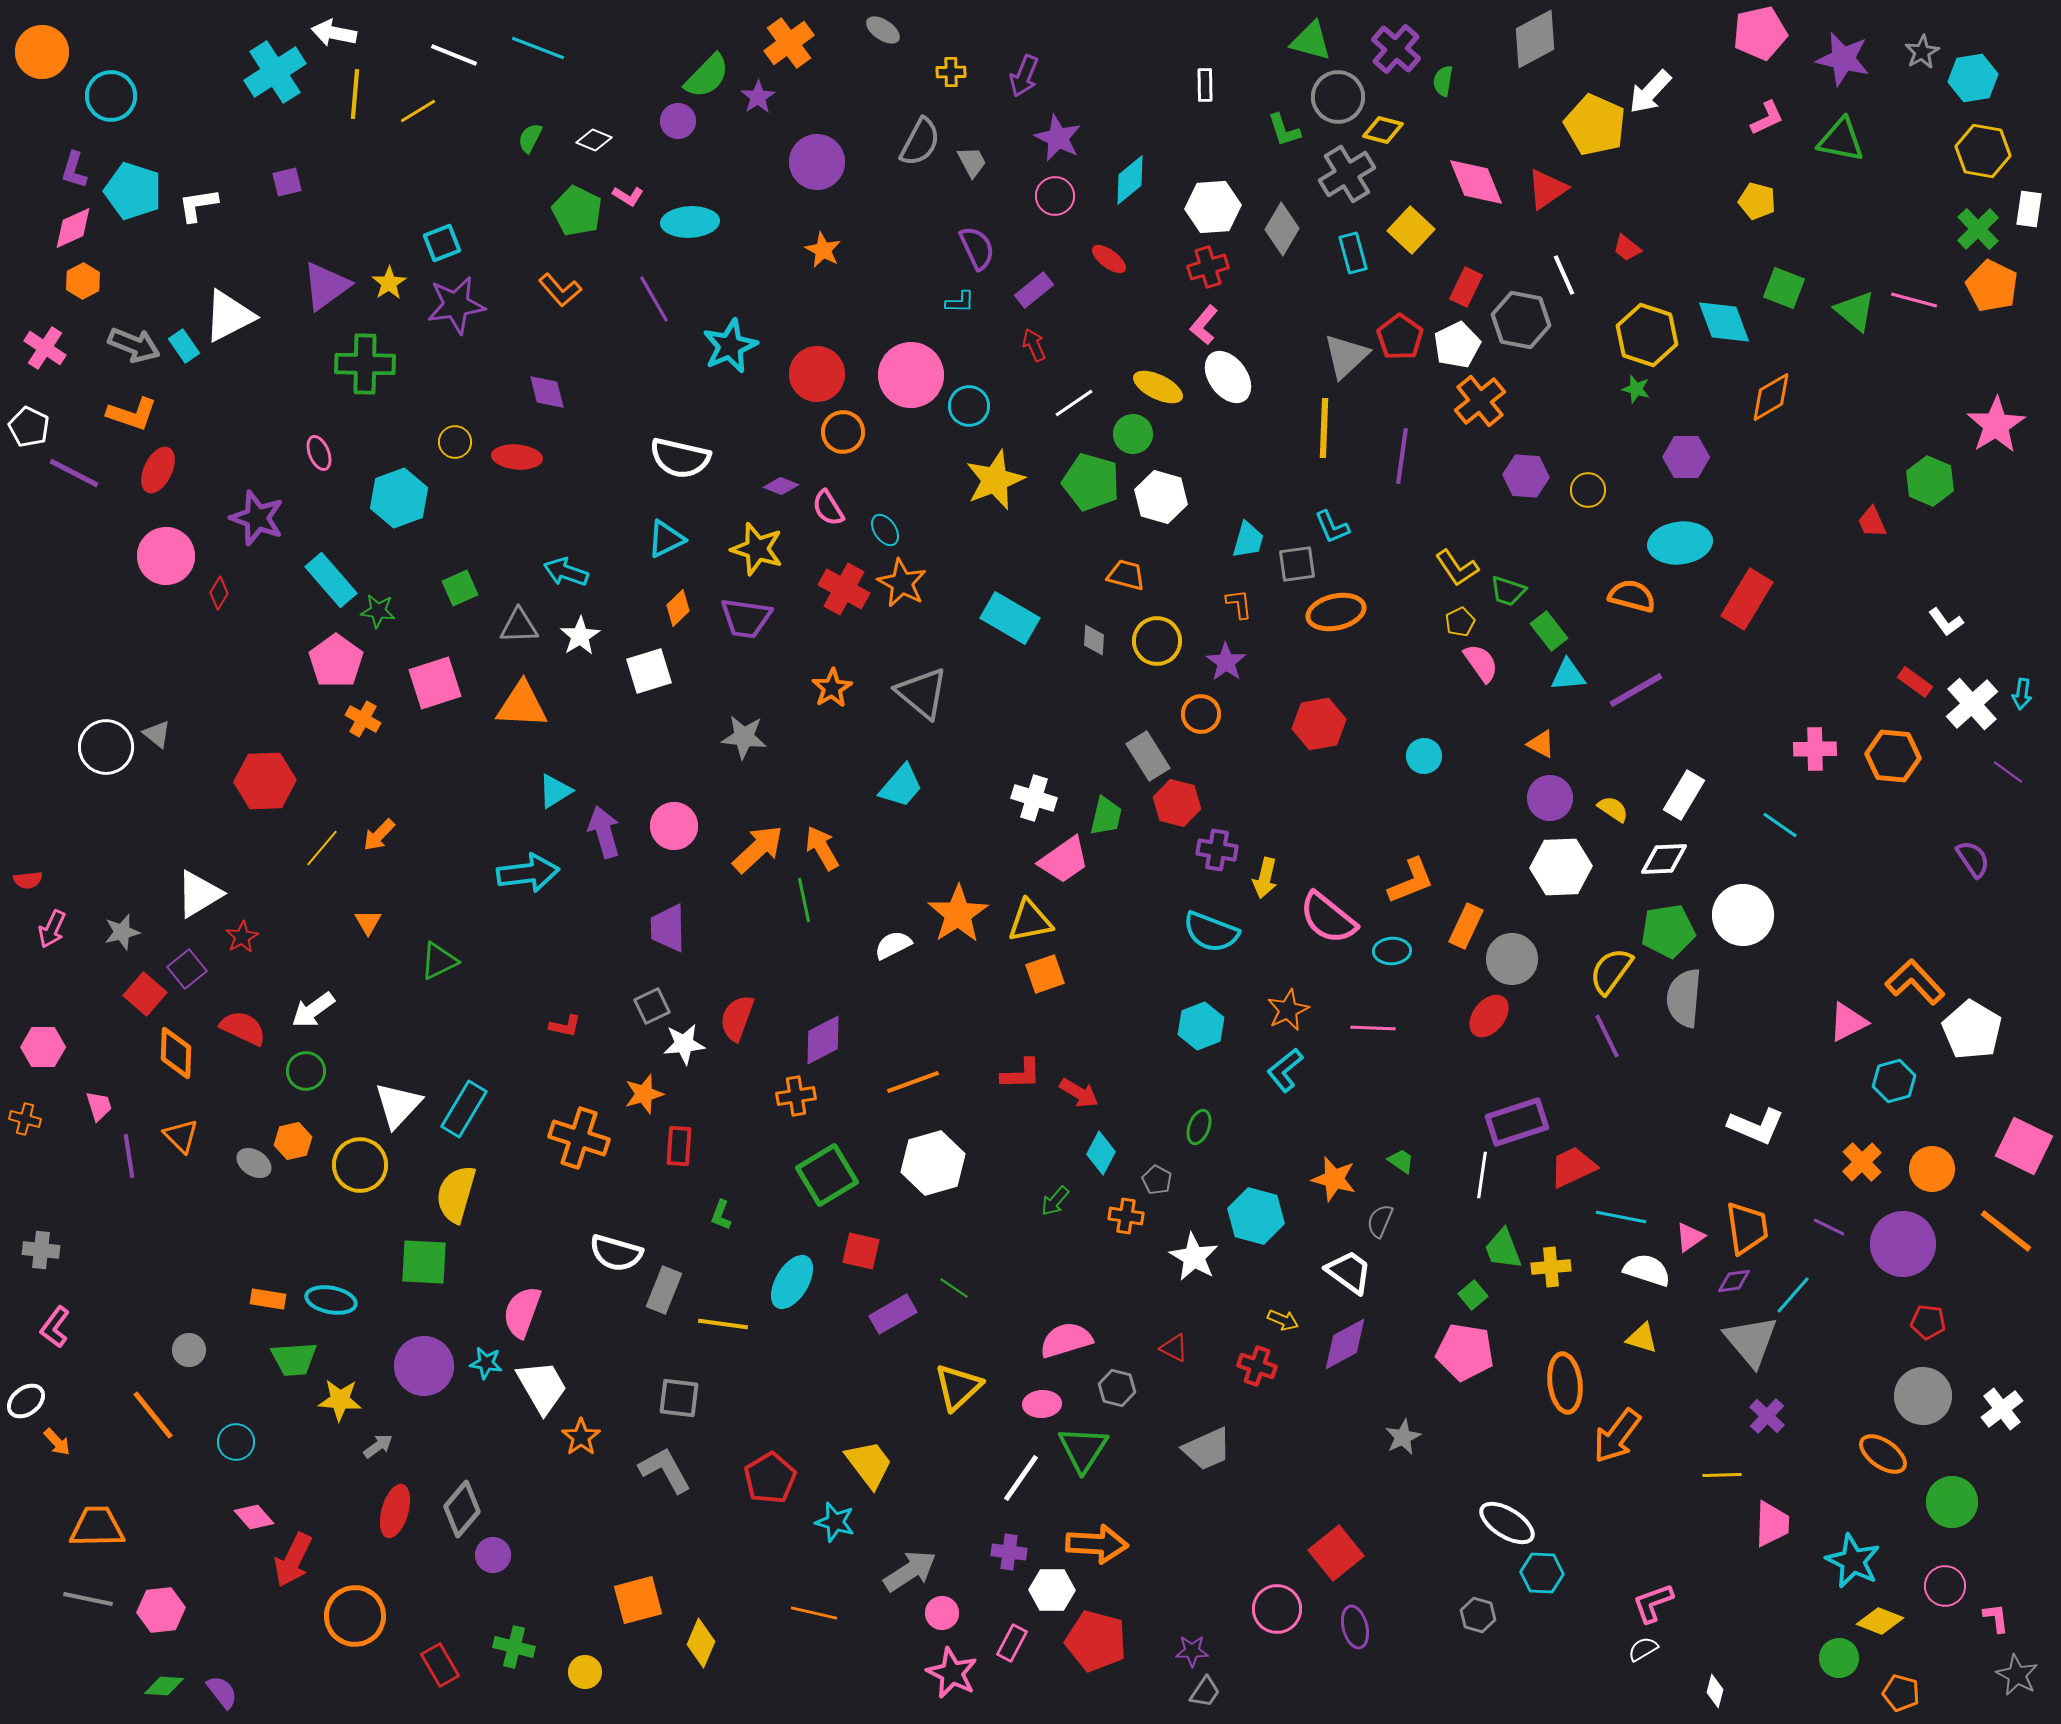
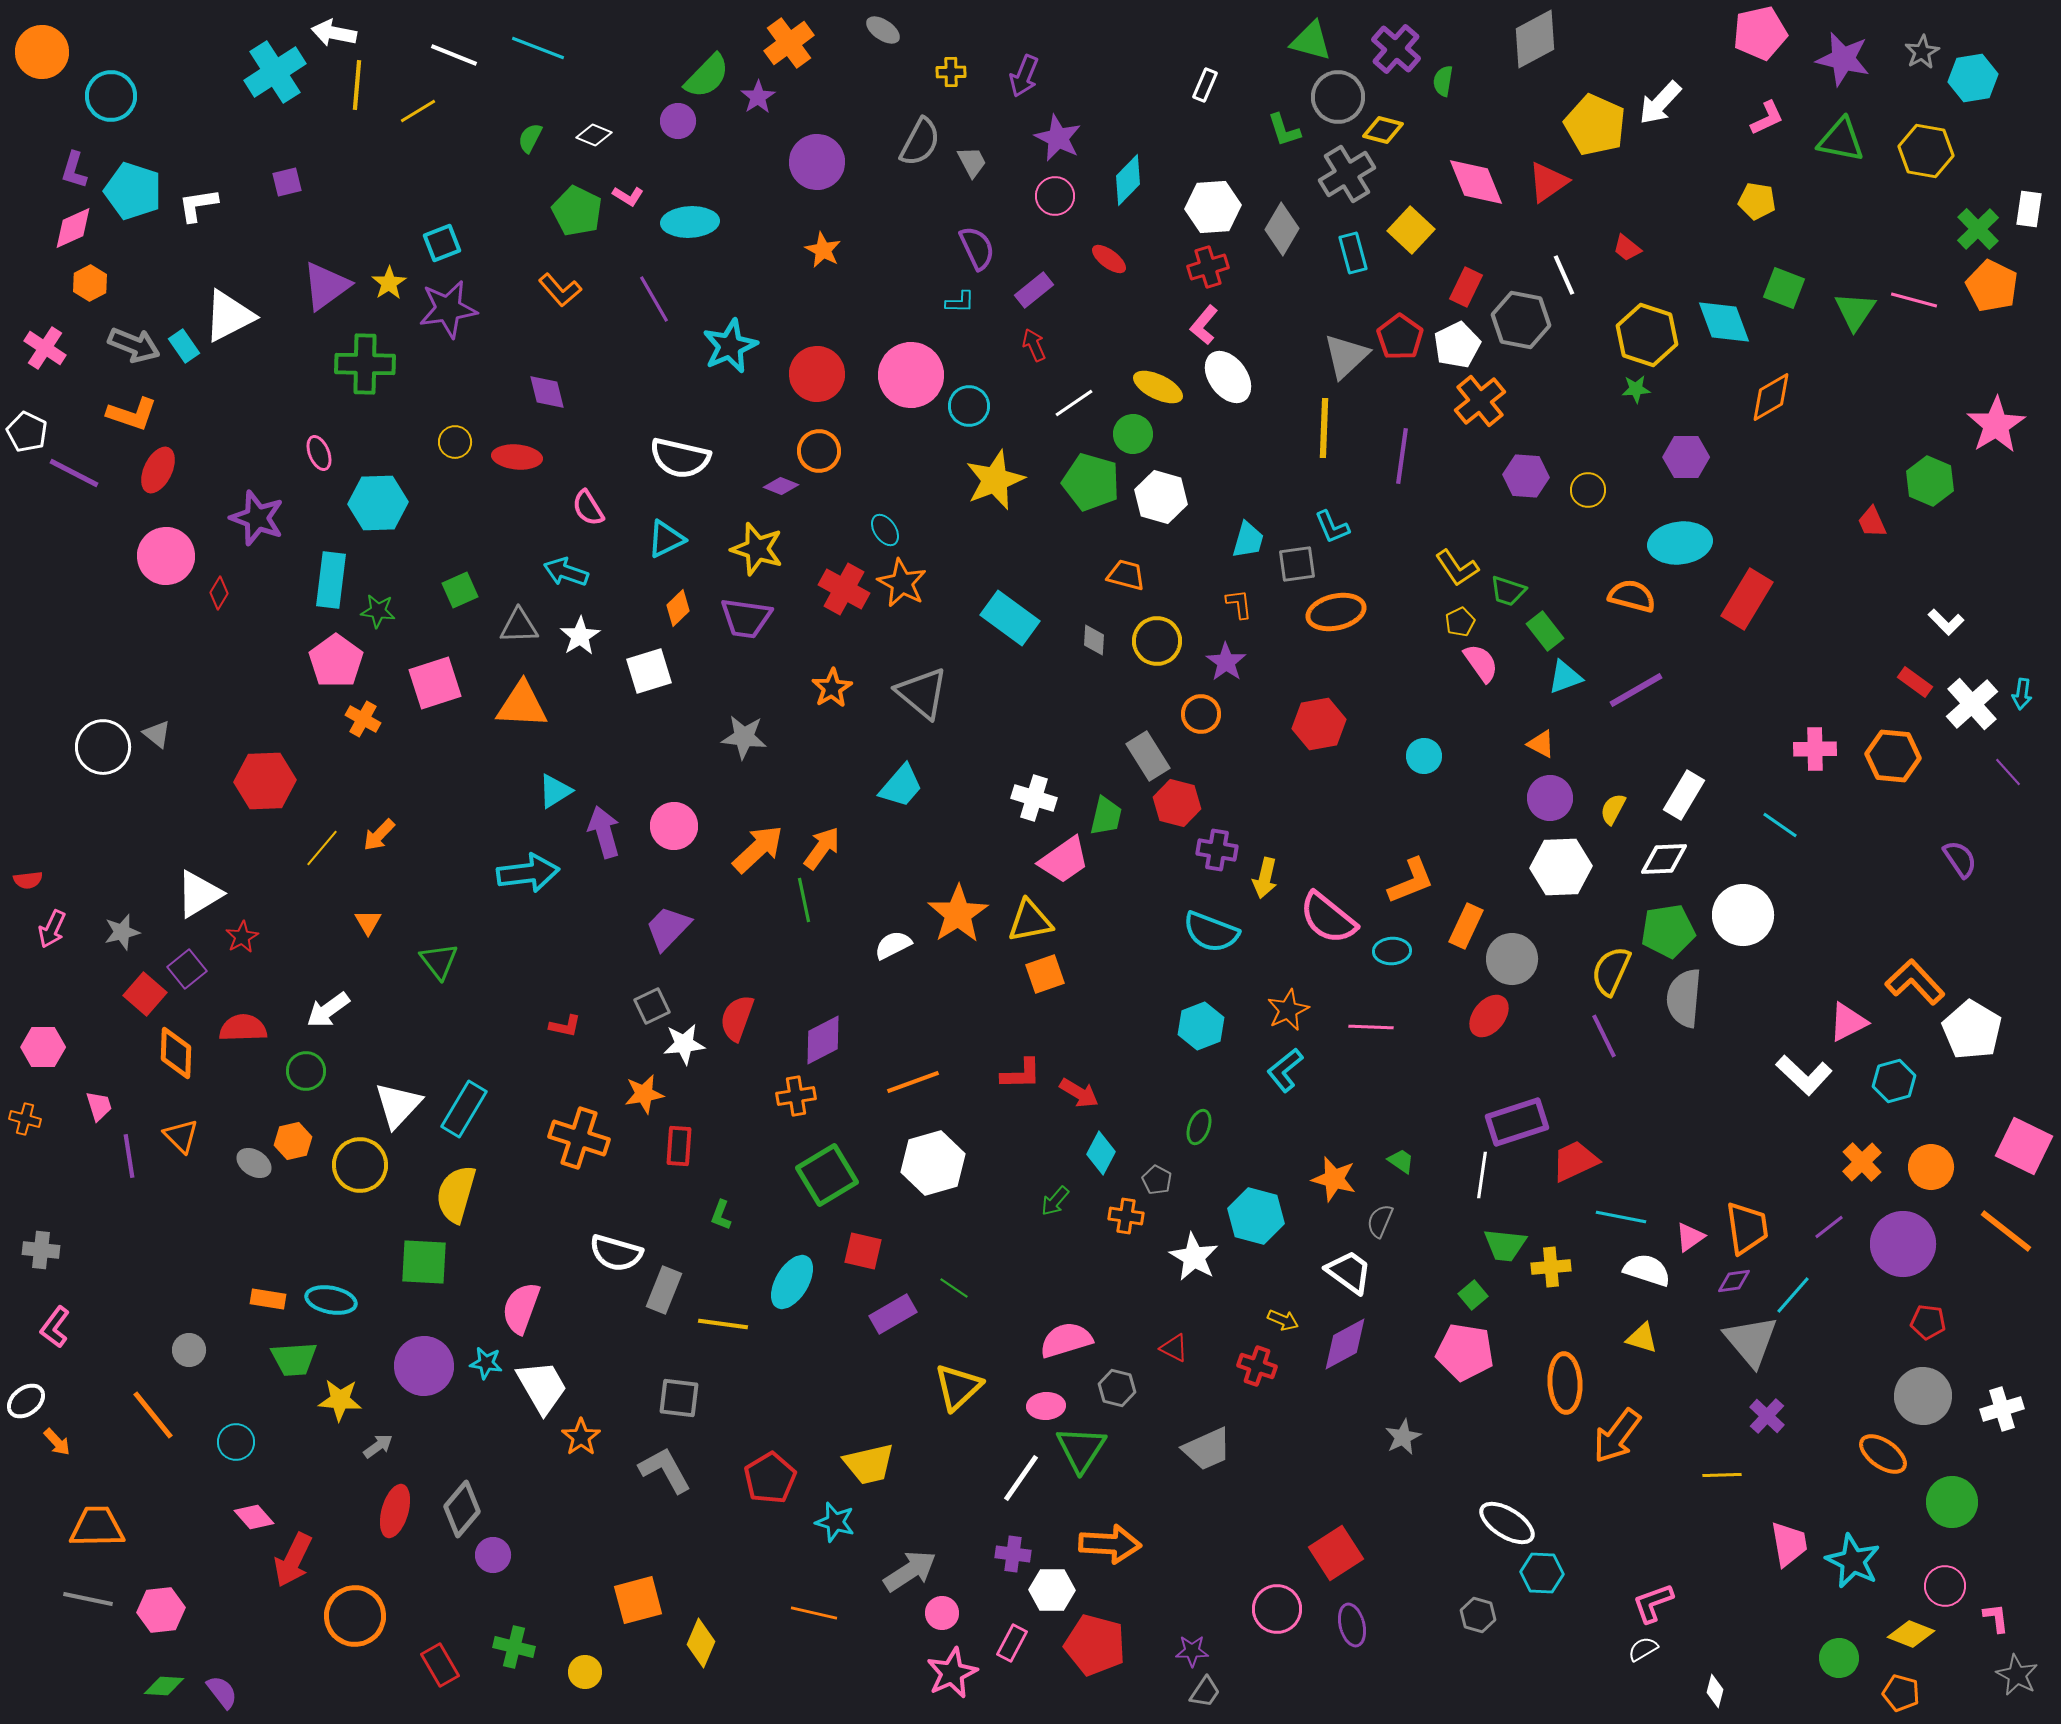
white rectangle at (1205, 85): rotated 24 degrees clockwise
white arrow at (1650, 92): moved 10 px right, 11 px down
yellow line at (355, 94): moved 2 px right, 9 px up
white diamond at (594, 140): moved 5 px up
yellow hexagon at (1983, 151): moved 57 px left
cyan diamond at (1130, 180): moved 2 px left; rotated 6 degrees counterclockwise
red triangle at (1547, 189): moved 1 px right, 7 px up
yellow pentagon at (1757, 201): rotated 6 degrees counterclockwise
orange hexagon at (83, 281): moved 7 px right, 2 px down
purple star at (456, 305): moved 8 px left, 4 px down
green triangle at (1855, 311): rotated 24 degrees clockwise
green star at (1636, 389): rotated 20 degrees counterclockwise
white pentagon at (29, 427): moved 2 px left, 5 px down
orange circle at (843, 432): moved 24 px left, 19 px down
cyan hexagon at (399, 498): moved 21 px left, 5 px down; rotated 18 degrees clockwise
pink semicircle at (828, 508): moved 240 px left
cyan rectangle at (331, 580): rotated 48 degrees clockwise
green square at (460, 588): moved 2 px down
cyan rectangle at (1010, 618): rotated 6 degrees clockwise
white L-shape at (1946, 622): rotated 9 degrees counterclockwise
green rectangle at (1549, 631): moved 4 px left
cyan triangle at (1568, 675): moved 3 px left, 2 px down; rotated 15 degrees counterclockwise
white circle at (106, 747): moved 3 px left
purple line at (2008, 772): rotated 12 degrees clockwise
yellow semicircle at (1613, 809): rotated 96 degrees counterclockwise
orange arrow at (822, 848): rotated 66 degrees clockwise
purple semicircle at (1973, 859): moved 13 px left
purple trapezoid at (668, 928): rotated 45 degrees clockwise
green triangle at (439, 961): rotated 42 degrees counterclockwise
yellow semicircle at (1611, 971): rotated 12 degrees counterclockwise
white arrow at (313, 1010): moved 15 px right
red semicircle at (243, 1028): rotated 27 degrees counterclockwise
pink line at (1373, 1028): moved 2 px left, 1 px up
purple line at (1607, 1036): moved 3 px left
orange star at (644, 1094): rotated 6 degrees clockwise
white L-shape at (1756, 1126): moved 48 px right, 51 px up; rotated 20 degrees clockwise
red trapezoid at (1573, 1167): moved 2 px right, 6 px up
orange circle at (1932, 1169): moved 1 px left, 2 px up
purple line at (1829, 1227): rotated 64 degrees counterclockwise
green trapezoid at (1503, 1249): moved 2 px right, 4 px up; rotated 63 degrees counterclockwise
red square at (861, 1251): moved 2 px right
pink semicircle at (522, 1312): moved 1 px left, 4 px up
orange ellipse at (1565, 1383): rotated 4 degrees clockwise
pink ellipse at (1042, 1404): moved 4 px right, 2 px down
white cross at (2002, 1409): rotated 21 degrees clockwise
green triangle at (1083, 1449): moved 2 px left
yellow trapezoid at (869, 1464): rotated 114 degrees clockwise
pink trapezoid at (1772, 1524): moved 17 px right, 20 px down; rotated 12 degrees counterclockwise
orange arrow at (1097, 1544): moved 13 px right
purple cross at (1009, 1552): moved 4 px right, 2 px down
red square at (1336, 1553): rotated 6 degrees clockwise
yellow diamond at (1880, 1621): moved 31 px right, 13 px down
purple ellipse at (1355, 1627): moved 3 px left, 2 px up
red pentagon at (1096, 1641): moved 1 px left, 4 px down
pink star at (952, 1673): rotated 21 degrees clockwise
